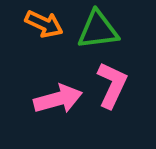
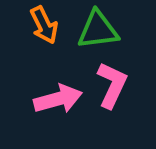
orange arrow: moved 1 px down; rotated 39 degrees clockwise
